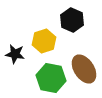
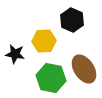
yellow hexagon: rotated 15 degrees clockwise
